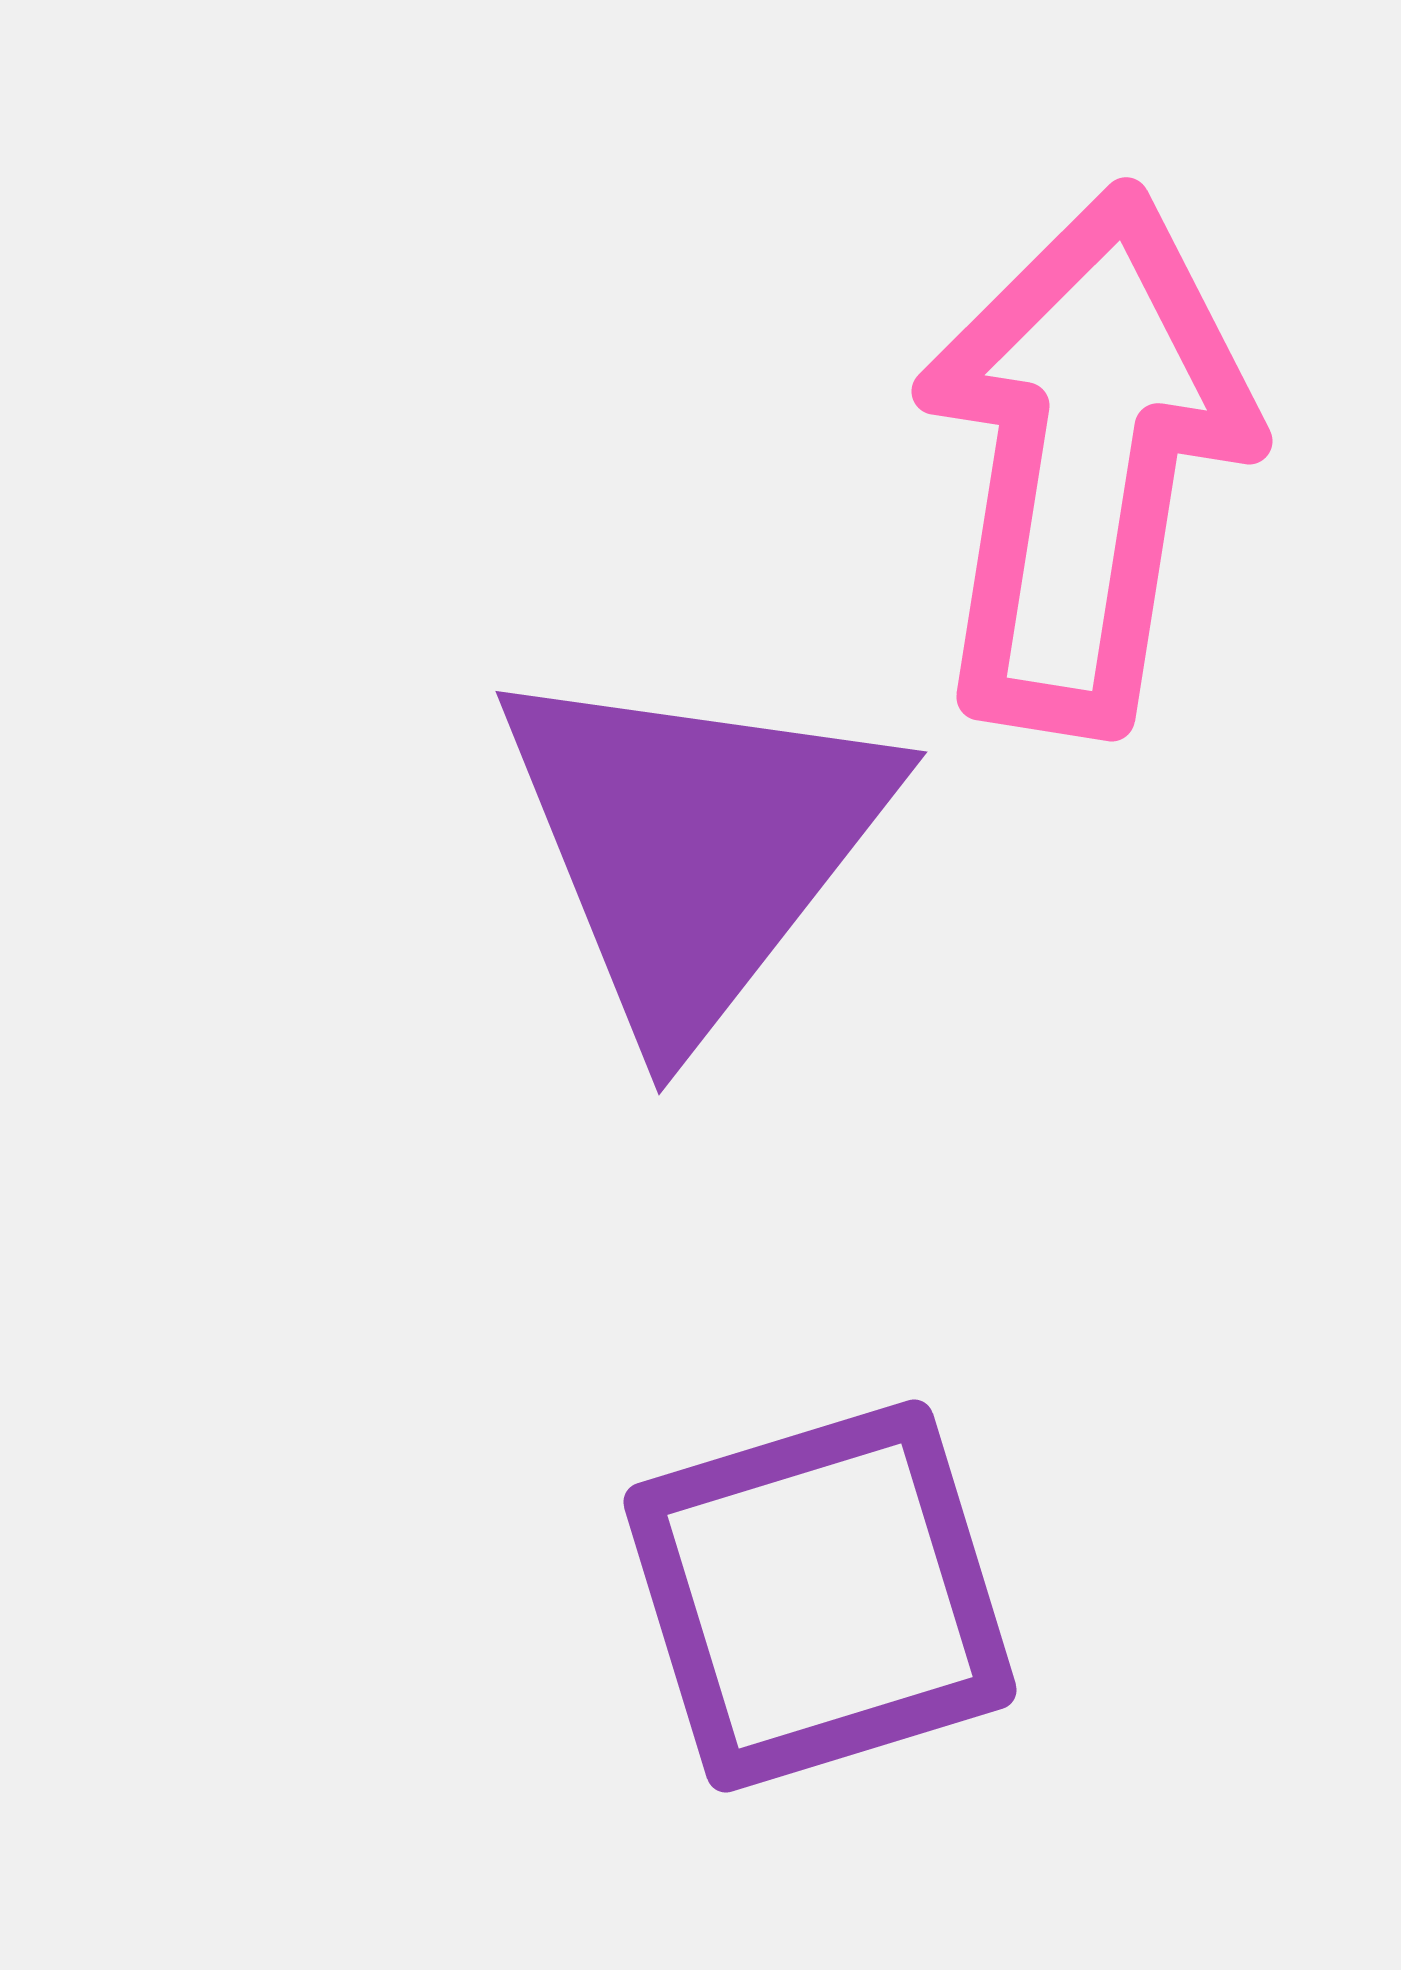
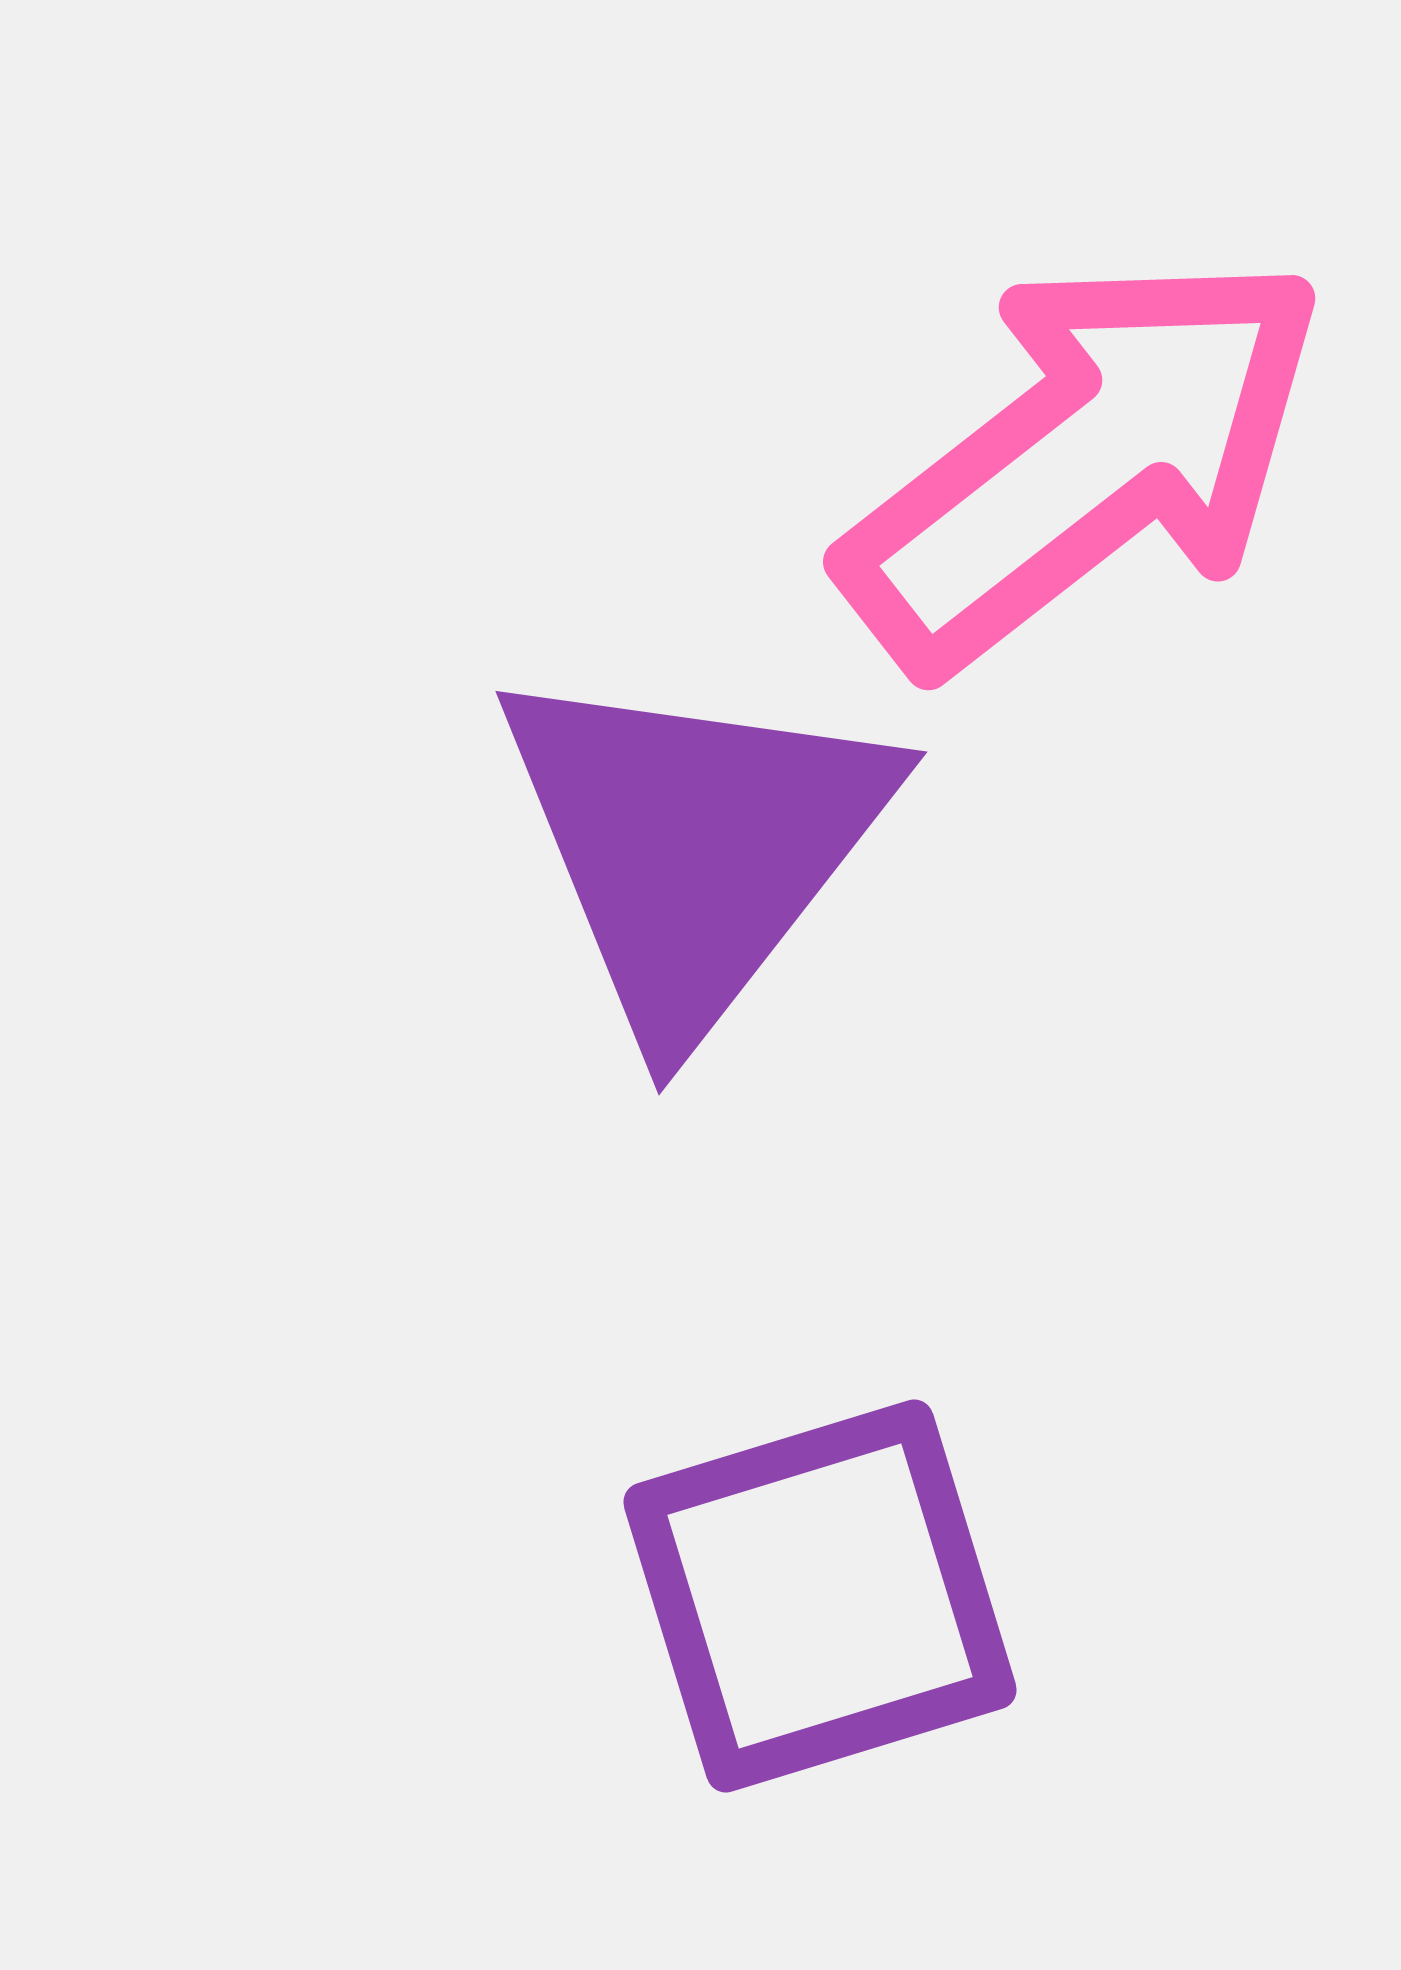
pink arrow: rotated 43 degrees clockwise
